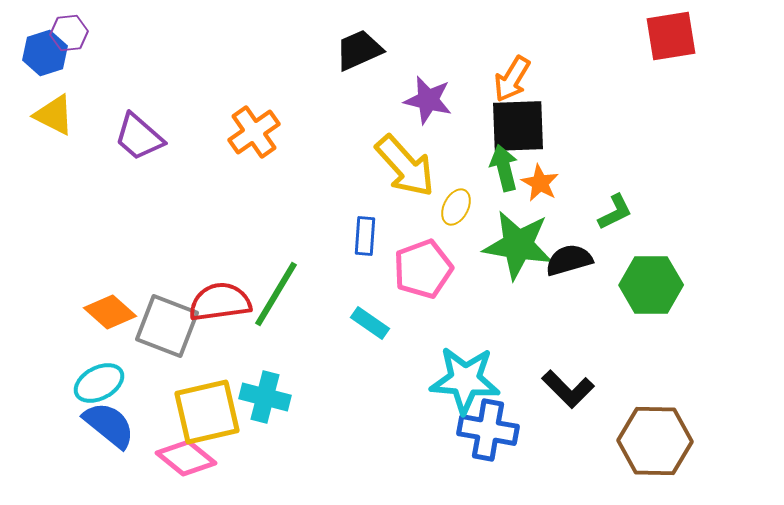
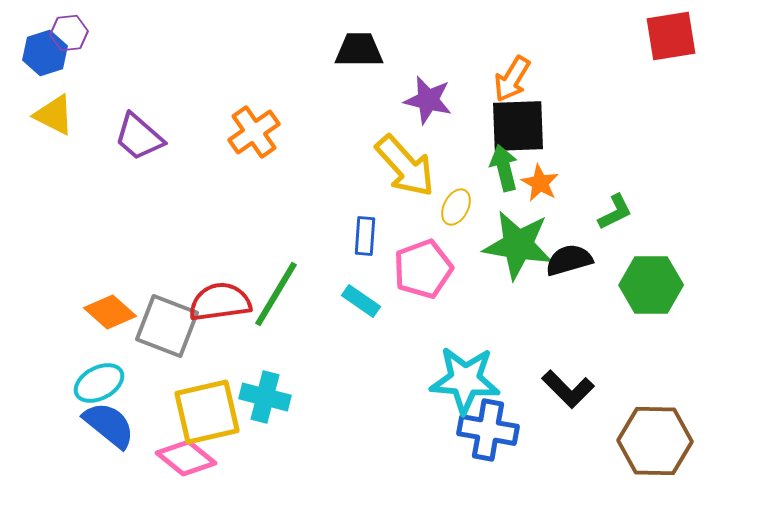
black trapezoid: rotated 24 degrees clockwise
cyan rectangle: moved 9 px left, 22 px up
